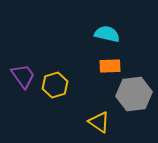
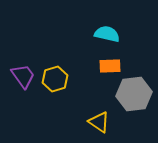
yellow hexagon: moved 6 px up
